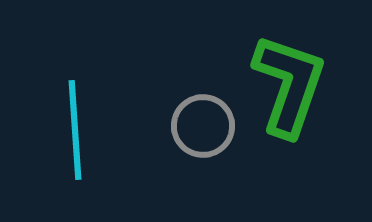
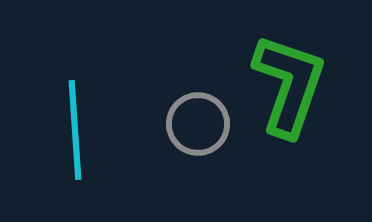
gray circle: moved 5 px left, 2 px up
